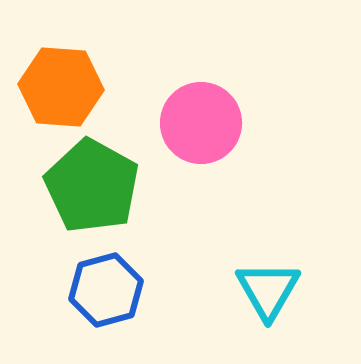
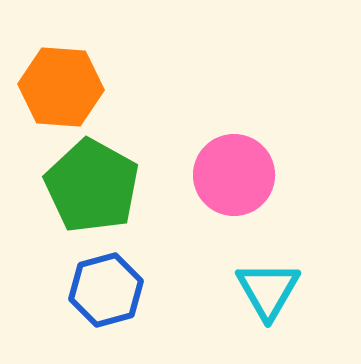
pink circle: moved 33 px right, 52 px down
